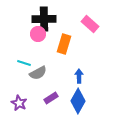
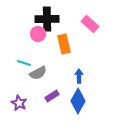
black cross: moved 3 px right
orange rectangle: rotated 30 degrees counterclockwise
purple rectangle: moved 1 px right, 2 px up
